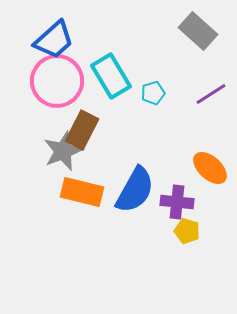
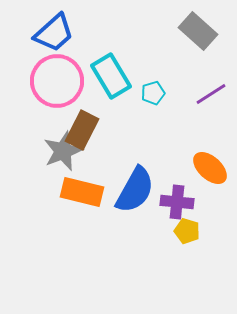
blue trapezoid: moved 7 px up
